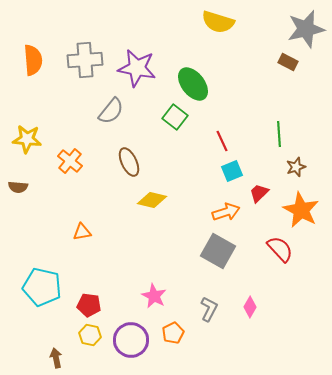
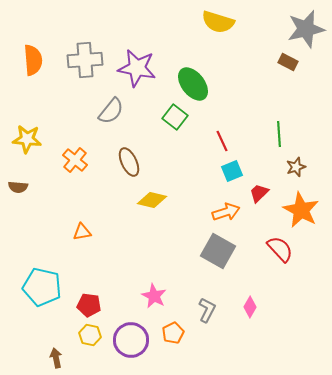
orange cross: moved 5 px right, 1 px up
gray L-shape: moved 2 px left, 1 px down
